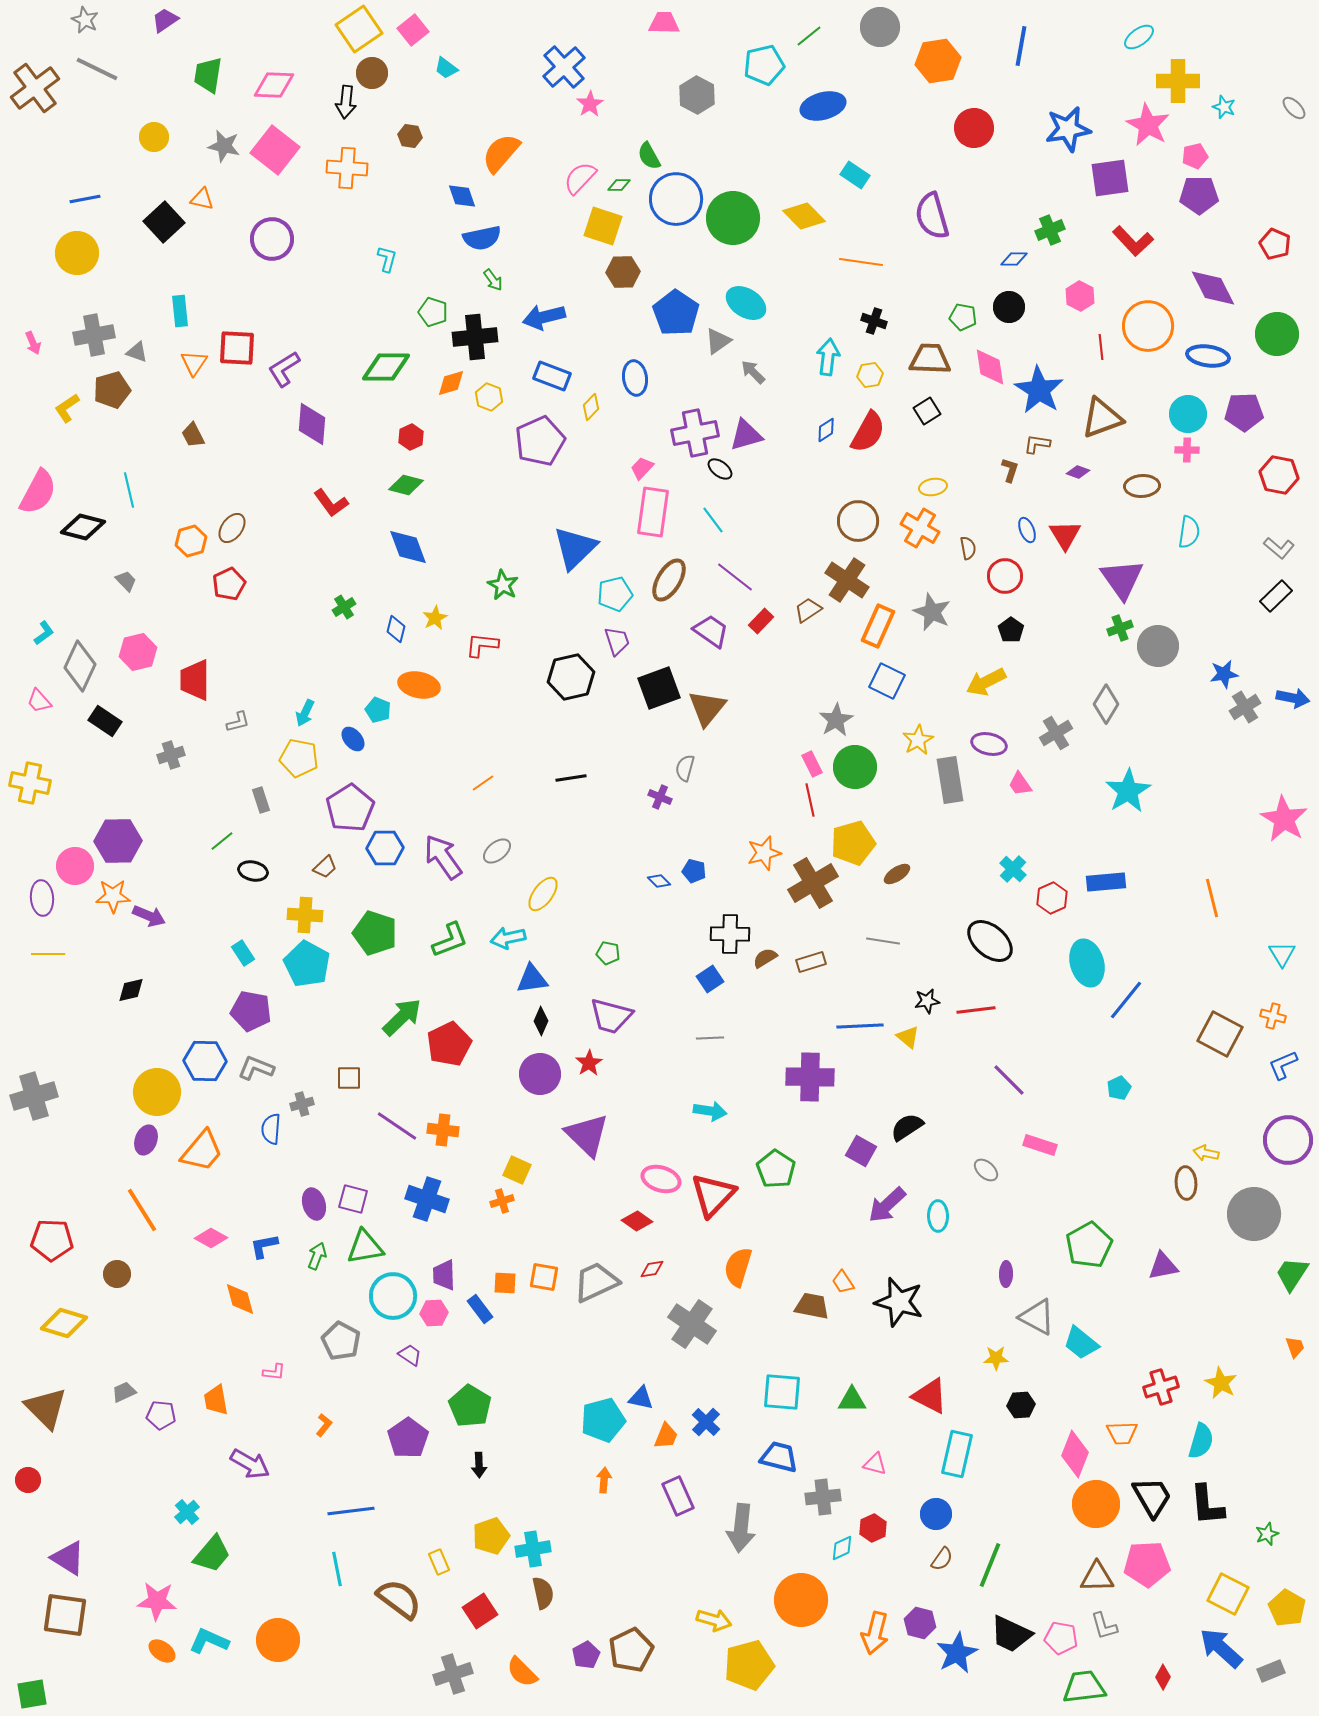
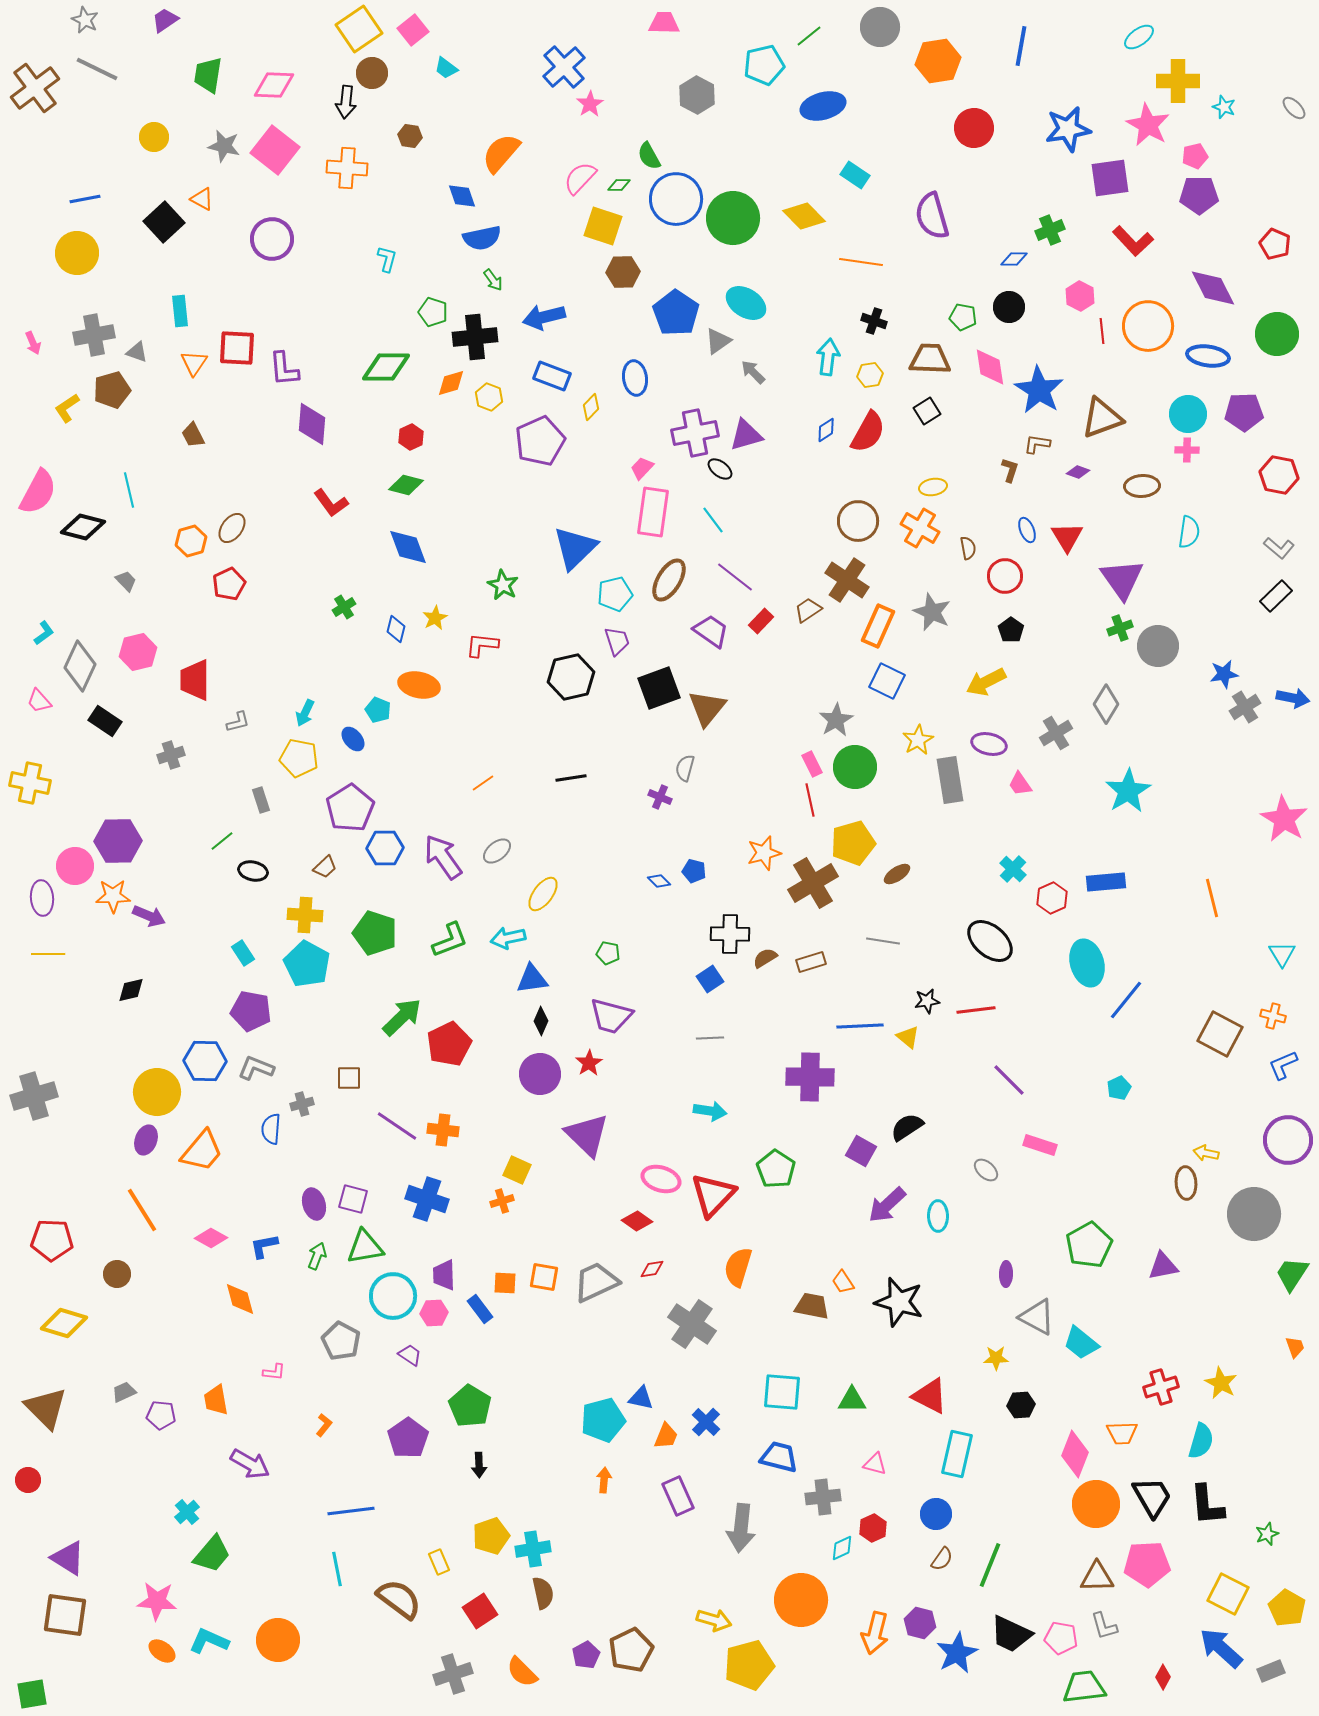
orange triangle at (202, 199): rotated 15 degrees clockwise
red line at (1101, 347): moved 1 px right, 16 px up
purple L-shape at (284, 369): rotated 63 degrees counterclockwise
red triangle at (1065, 535): moved 2 px right, 2 px down
